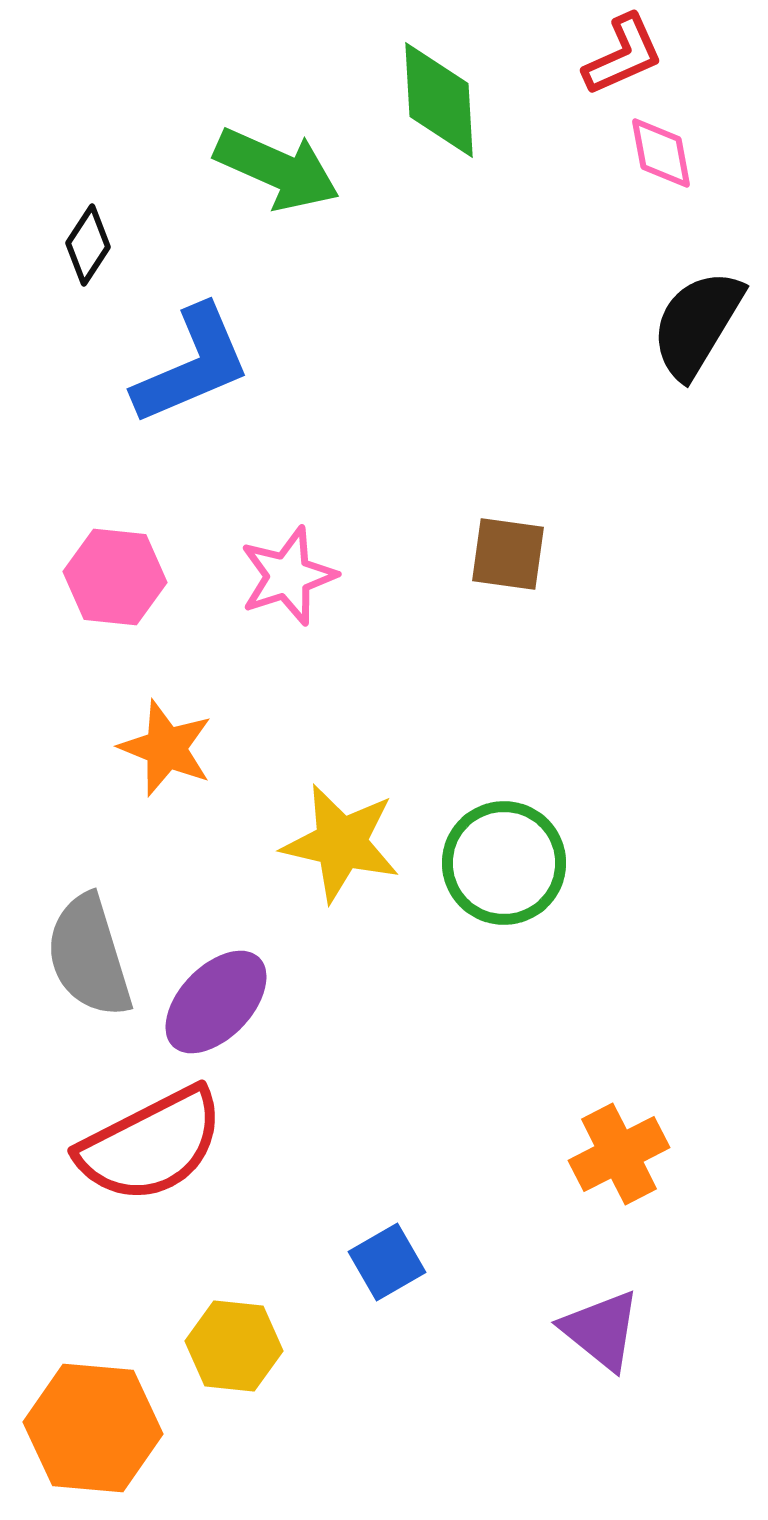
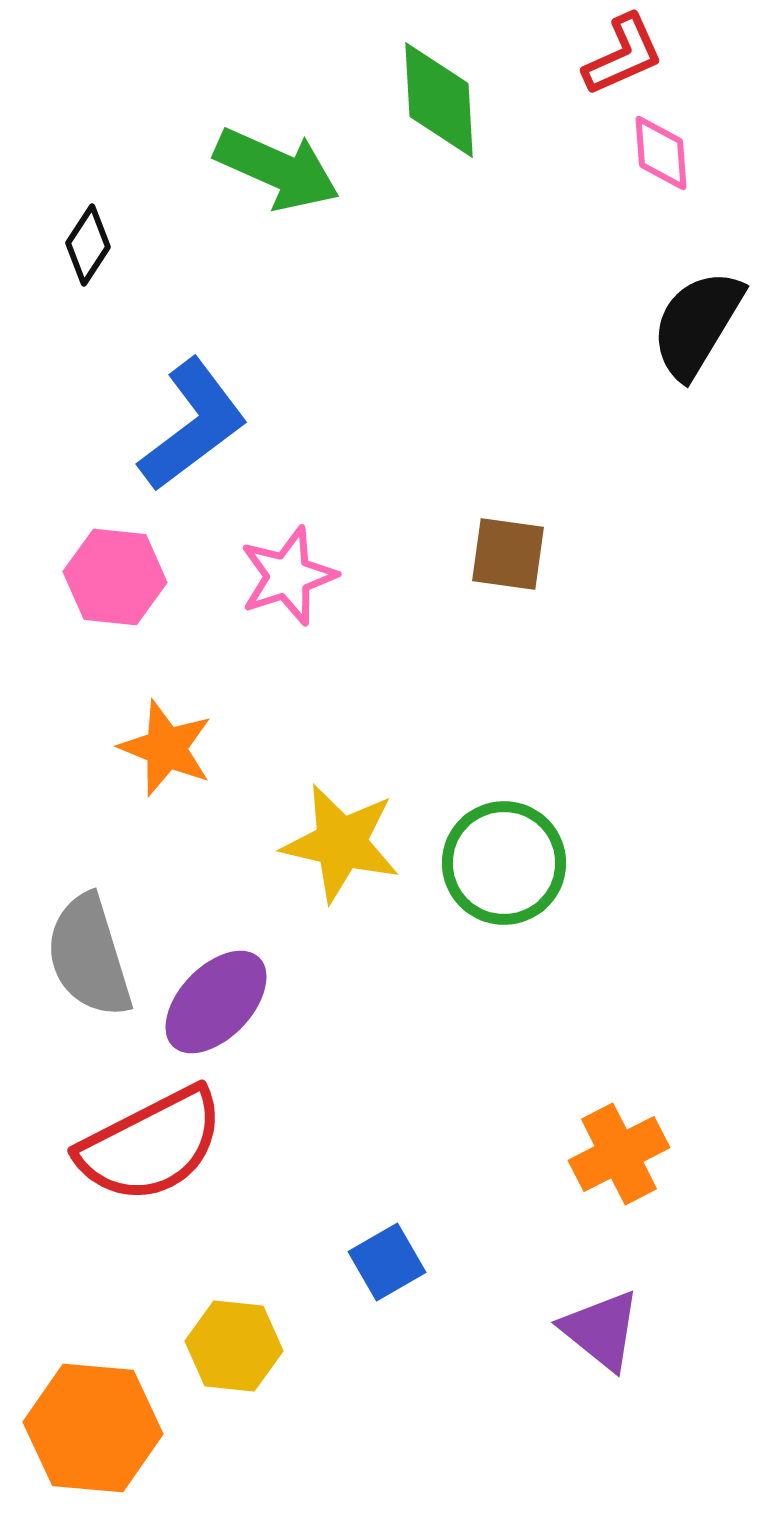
pink diamond: rotated 6 degrees clockwise
blue L-shape: moved 1 px right, 60 px down; rotated 14 degrees counterclockwise
